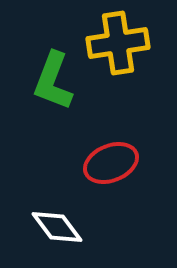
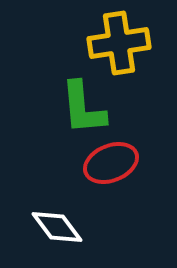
yellow cross: moved 1 px right
green L-shape: moved 30 px right, 27 px down; rotated 26 degrees counterclockwise
